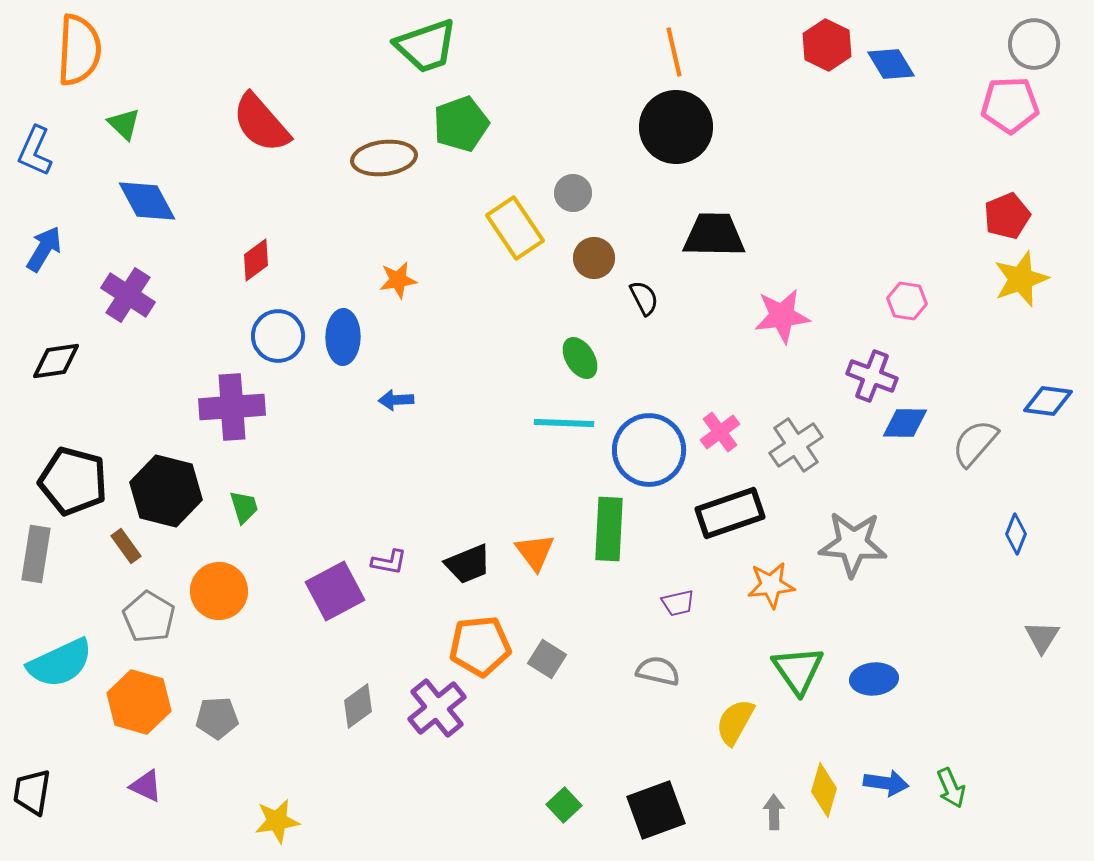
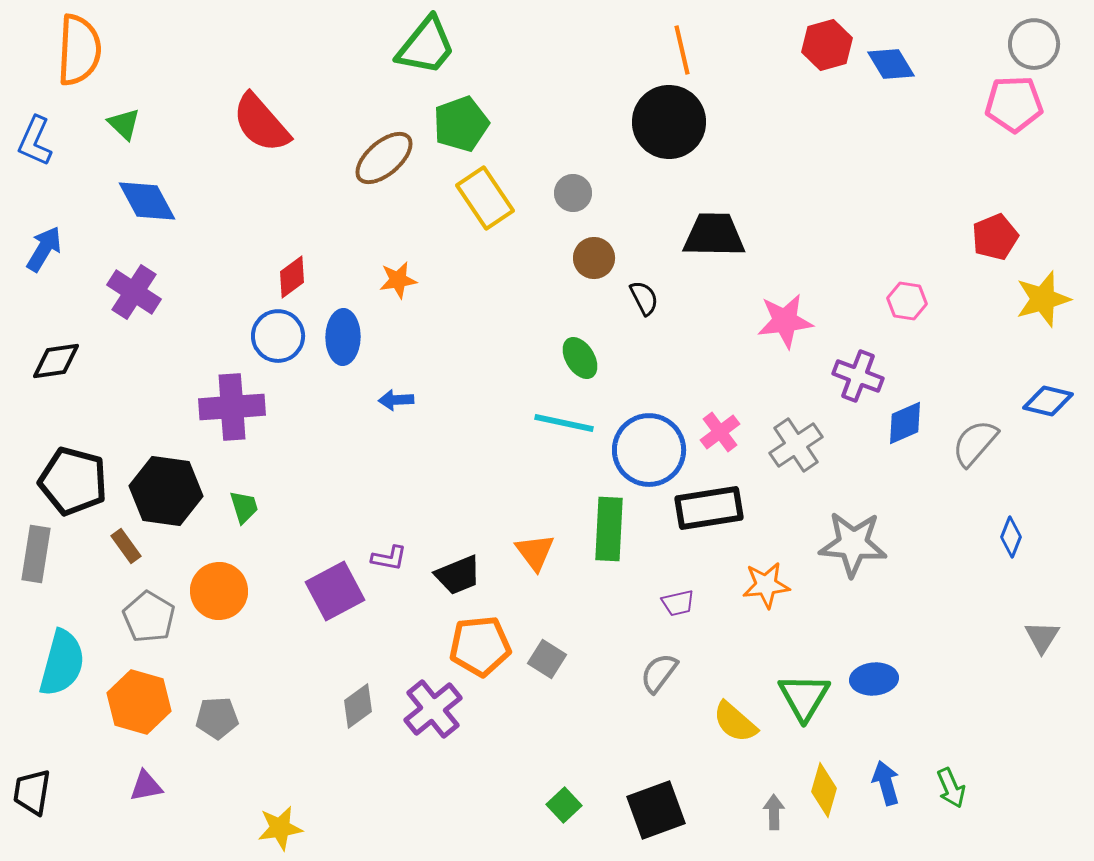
red hexagon at (827, 45): rotated 18 degrees clockwise
green trapezoid at (426, 46): rotated 32 degrees counterclockwise
orange line at (674, 52): moved 8 px right, 2 px up
pink pentagon at (1010, 105): moved 4 px right, 1 px up
black circle at (676, 127): moved 7 px left, 5 px up
blue L-shape at (35, 151): moved 10 px up
brown ellipse at (384, 158): rotated 34 degrees counterclockwise
red pentagon at (1007, 216): moved 12 px left, 21 px down
yellow rectangle at (515, 228): moved 30 px left, 30 px up
red diamond at (256, 260): moved 36 px right, 17 px down
yellow star at (1021, 279): moved 22 px right, 20 px down; rotated 4 degrees clockwise
purple cross at (128, 295): moved 6 px right, 3 px up
pink star at (782, 316): moved 3 px right, 5 px down
purple cross at (872, 376): moved 14 px left
blue diamond at (1048, 401): rotated 6 degrees clockwise
cyan line at (564, 423): rotated 10 degrees clockwise
blue diamond at (905, 423): rotated 24 degrees counterclockwise
black hexagon at (166, 491): rotated 6 degrees counterclockwise
black rectangle at (730, 513): moved 21 px left, 5 px up; rotated 10 degrees clockwise
blue diamond at (1016, 534): moved 5 px left, 3 px down
purple L-shape at (389, 562): moved 4 px up
black trapezoid at (468, 564): moved 10 px left, 11 px down
orange star at (771, 585): moved 5 px left
cyan semicircle at (60, 663): moved 2 px right; rotated 50 degrees counterclockwise
green triangle at (798, 670): moved 6 px right, 27 px down; rotated 6 degrees clockwise
gray semicircle at (658, 671): moved 1 px right, 2 px down; rotated 66 degrees counterclockwise
purple cross at (437, 708): moved 4 px left, 1 px down
yellow semicircle at (735, 722): rotated 78 degrees counterclockwise
blue arrow at (886, 783): rotated 114 degrees counterclockwise
purple triangle at (146, 786): rotated 36 degrees counterclockwise
yellow star at (277, 821): moved 3 px right, 7 px down
